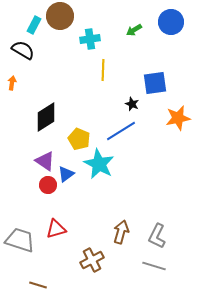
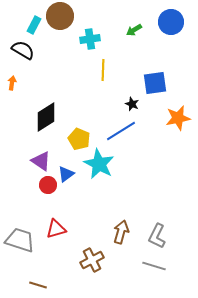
purple triangle: moved 4 px left
